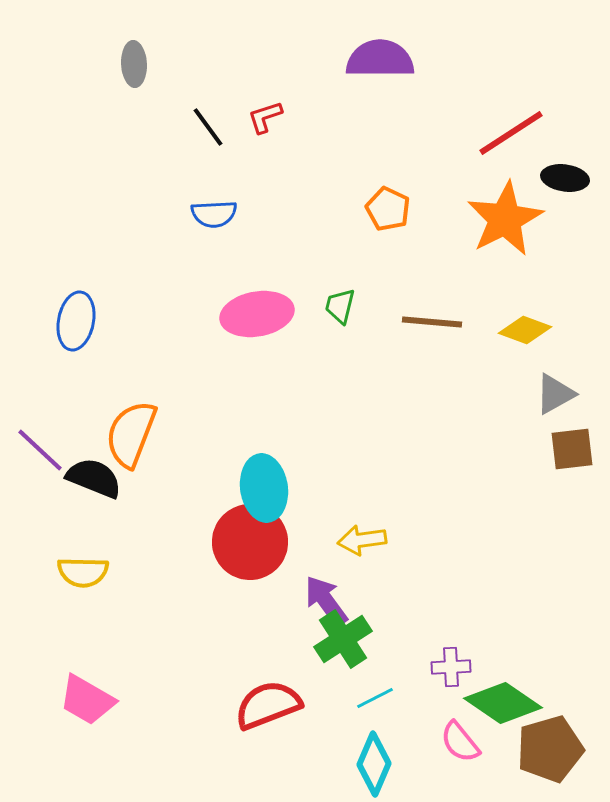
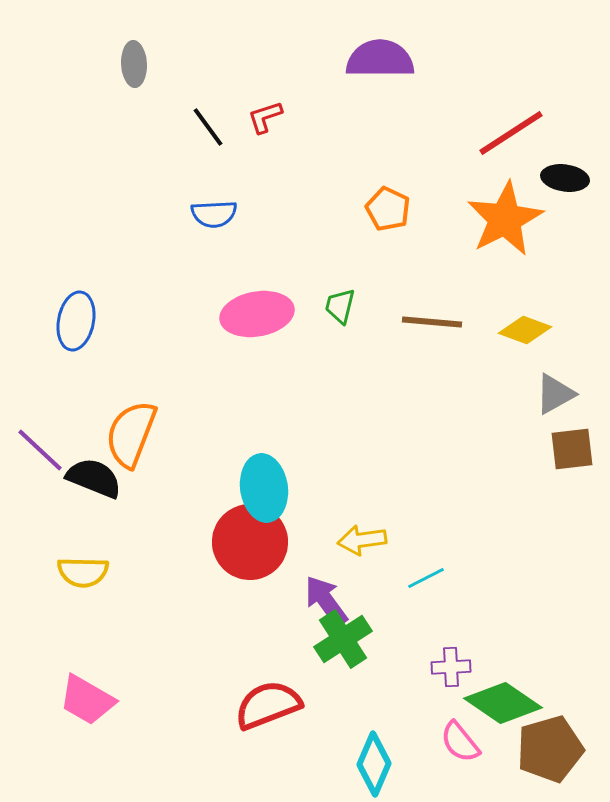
cyan line: moved 51 px right, 120 px up
